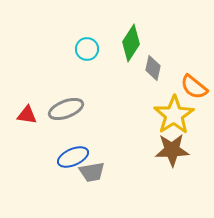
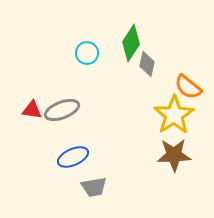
cyan circle: moved 4 px down
gray diamond: moved 6 px left, 4 px up
orange semicircle: moved 6 px left
gray ellipse: moved 4 px left, 1 px down
red triangle: moved 5 px right, 5 px up
brown star: moved 2 px right, 5 px down
gray trapezoid: moved 2 px right, 15 px down
